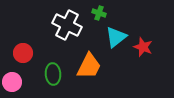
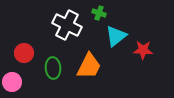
cyan triangle: moved 1 px up
red star: moved 3 px down; rotated 18 degrees counterclockwise
red circle: moved 1 px right
green ellipse: moved 6 px up
